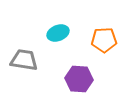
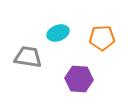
orange pentagon: moved 2 px left, 2 px up
gray trapezoid: moved 4 px right, 3 px up
